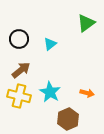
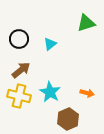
green triangle: rotated 18 degrees clockwise
